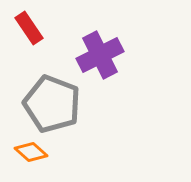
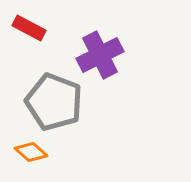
red rectangle: rotated 28 degrees counterclockwise
gray pentagon: moved 2 px right, 2 px up
